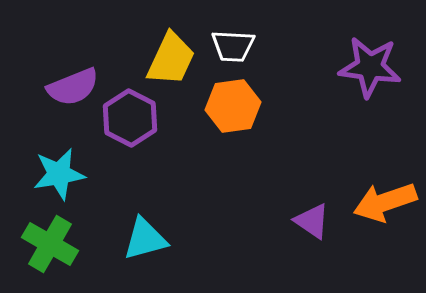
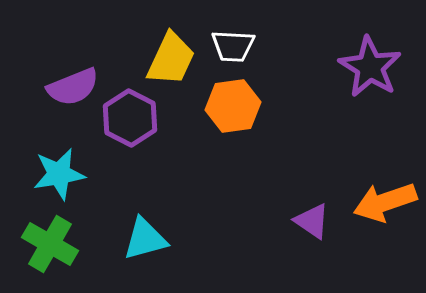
purple star: rotated 24 degrees clockwise
